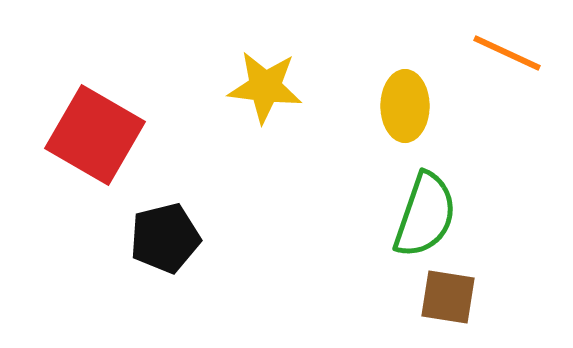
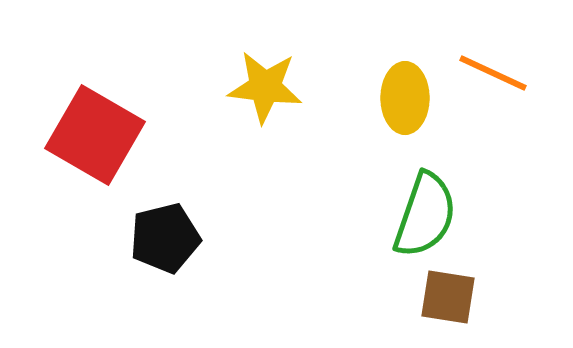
orange line: moved 14 px left, 20 px down
yellow ellipse: moved 8 px up
